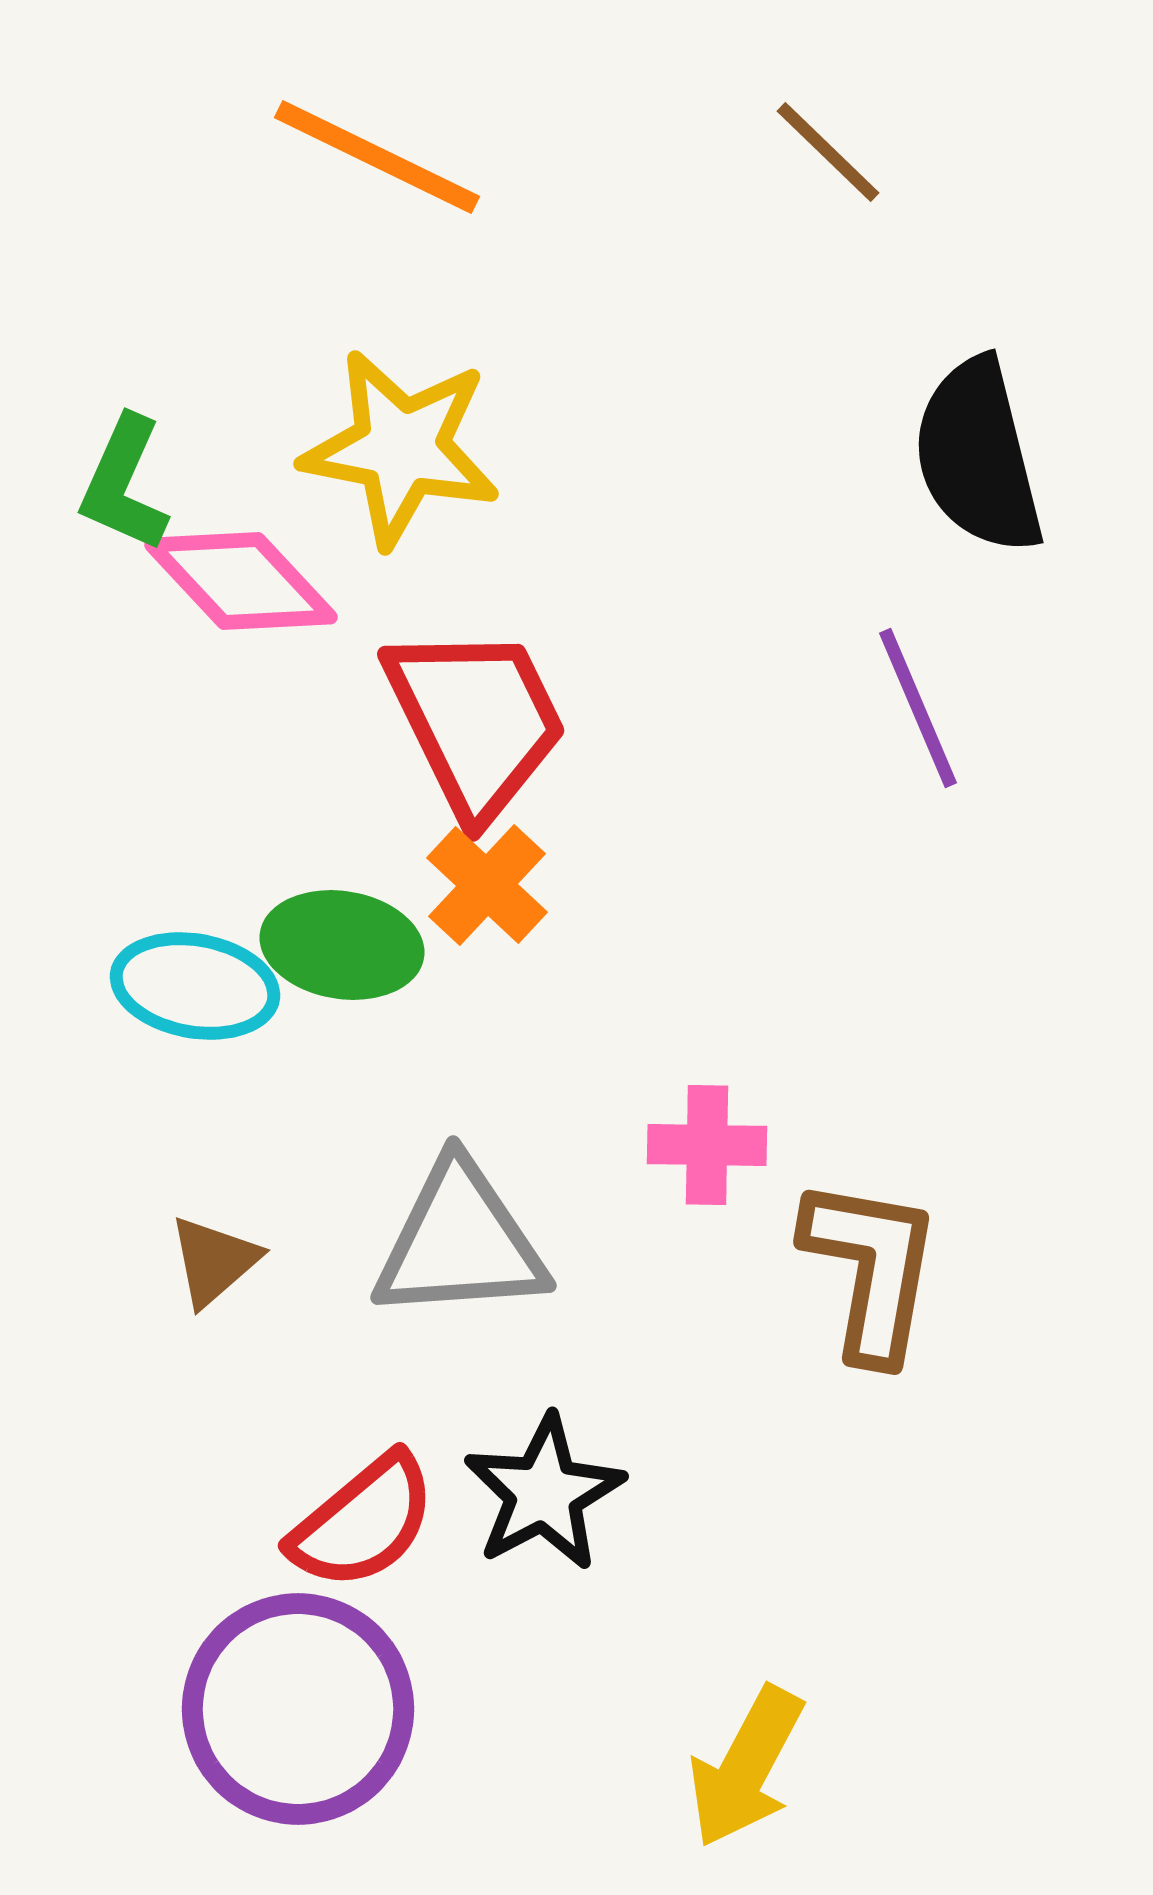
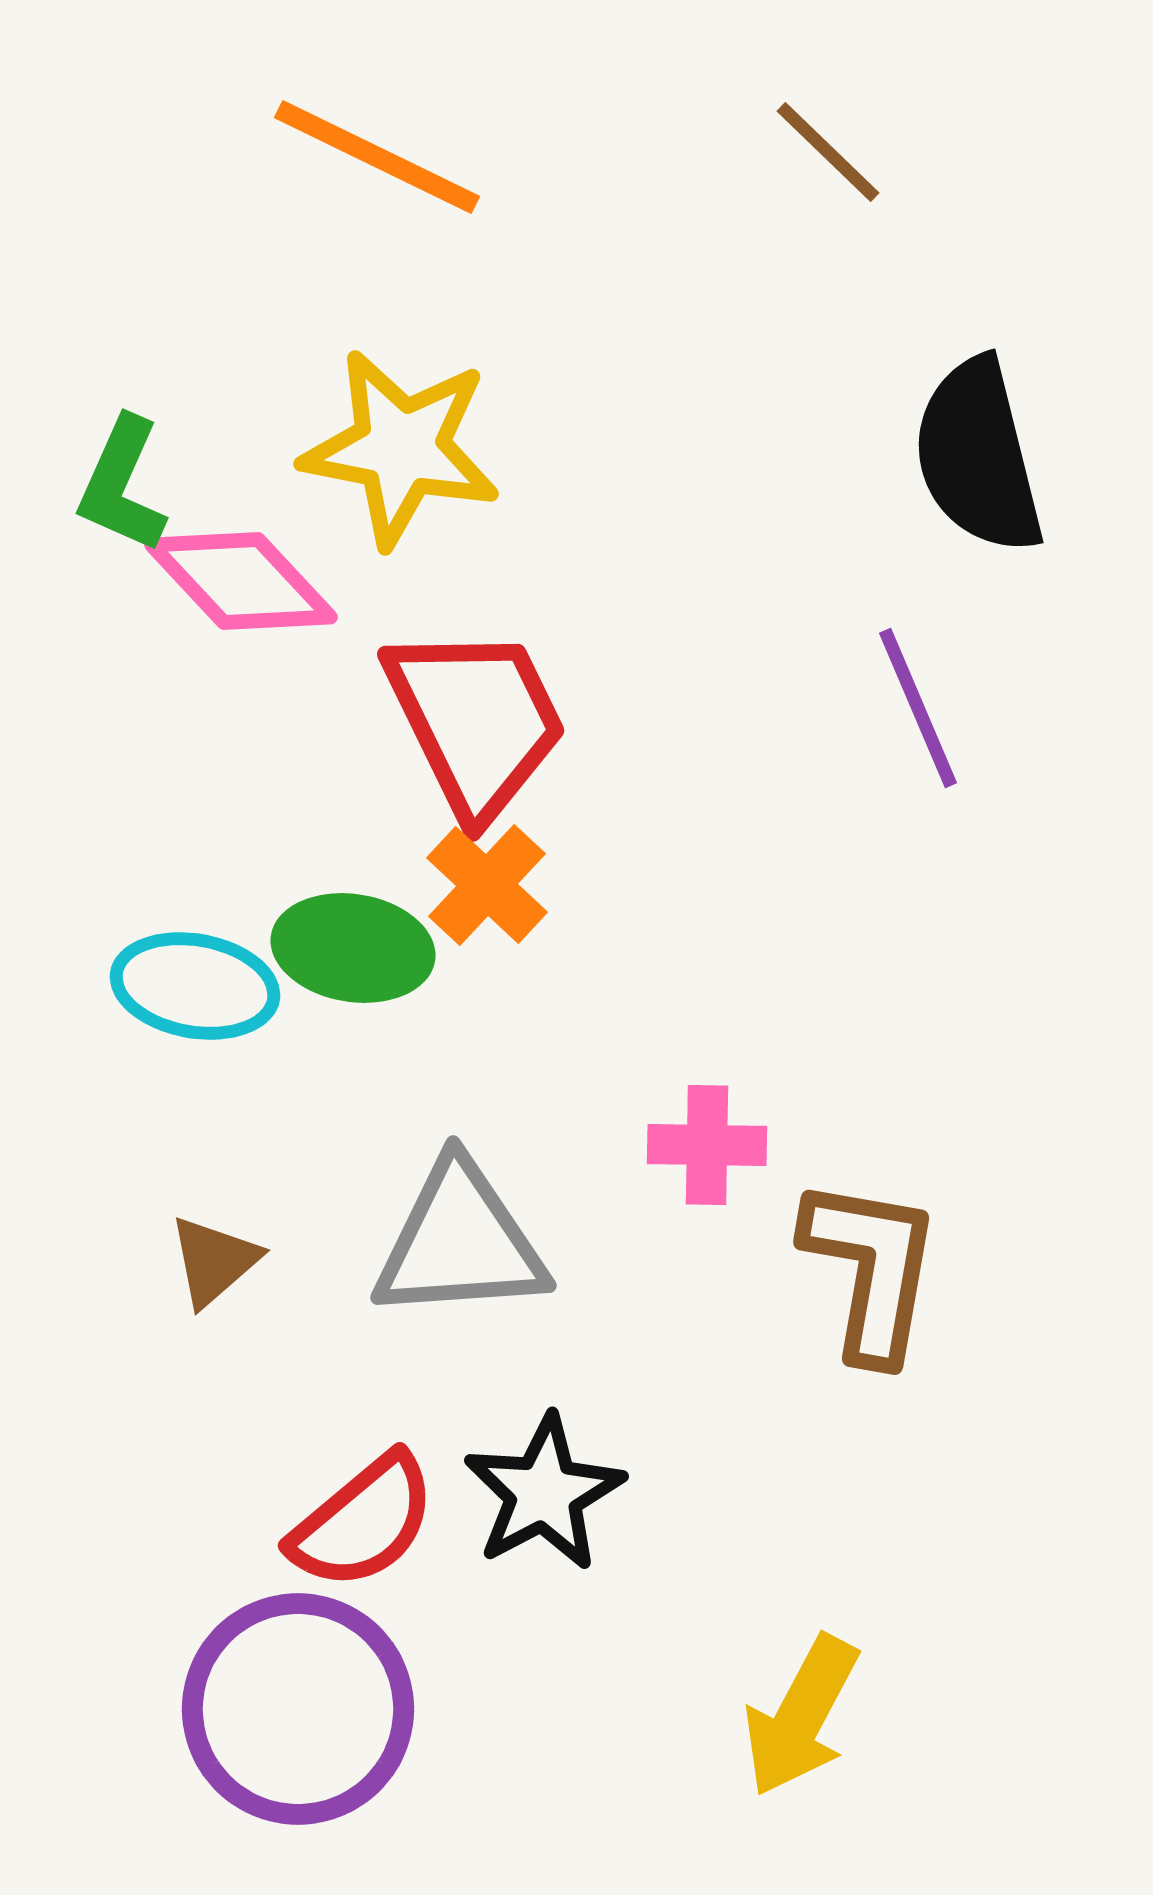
green L-shape: moved 2 px left, 1 px down
green ellipse: moved 11 px right, 3 px down
yellow arrow: moved 55 px right, 51 px up
